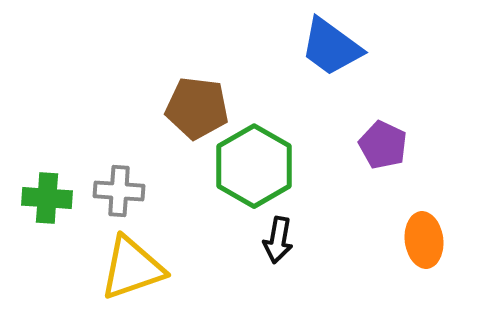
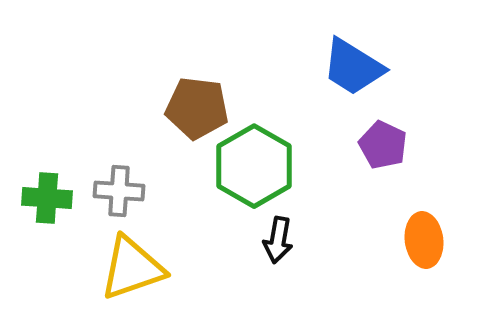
blue trapezoid: moved 22 px right, 20 px down; rotated 4 degrees counterclockwise
